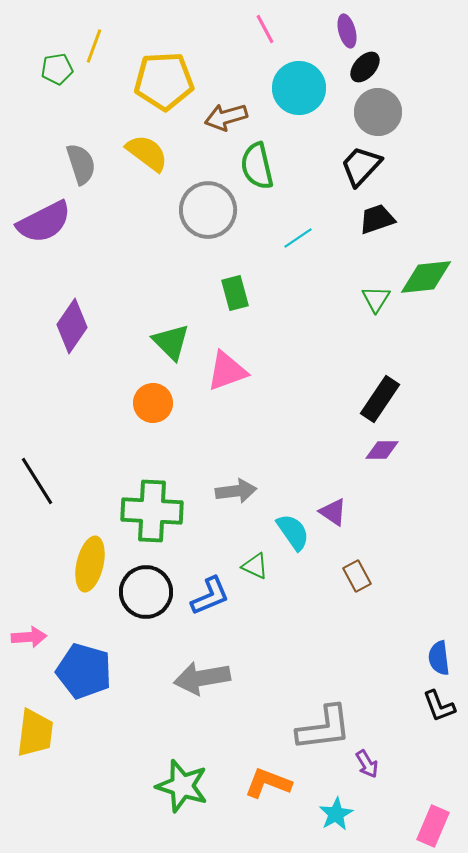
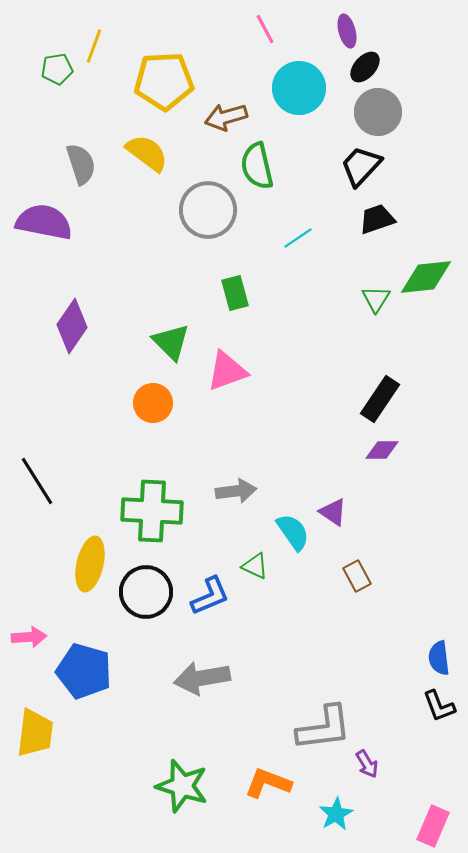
purple semicircle at (44, 222): rotated 142 degrees counterclockwise
